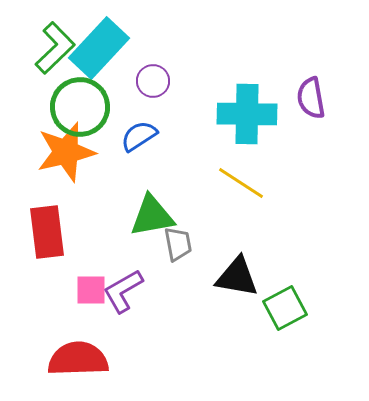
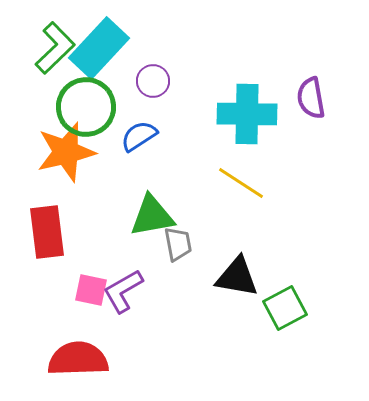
green circle: moved 6 px right
pink square: rotated 12 degrees clockwise
